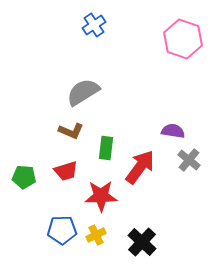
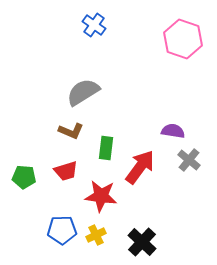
blue cross: rotated 20 degrees counterclockwise
red star: rotated 8 degrees clockwise
